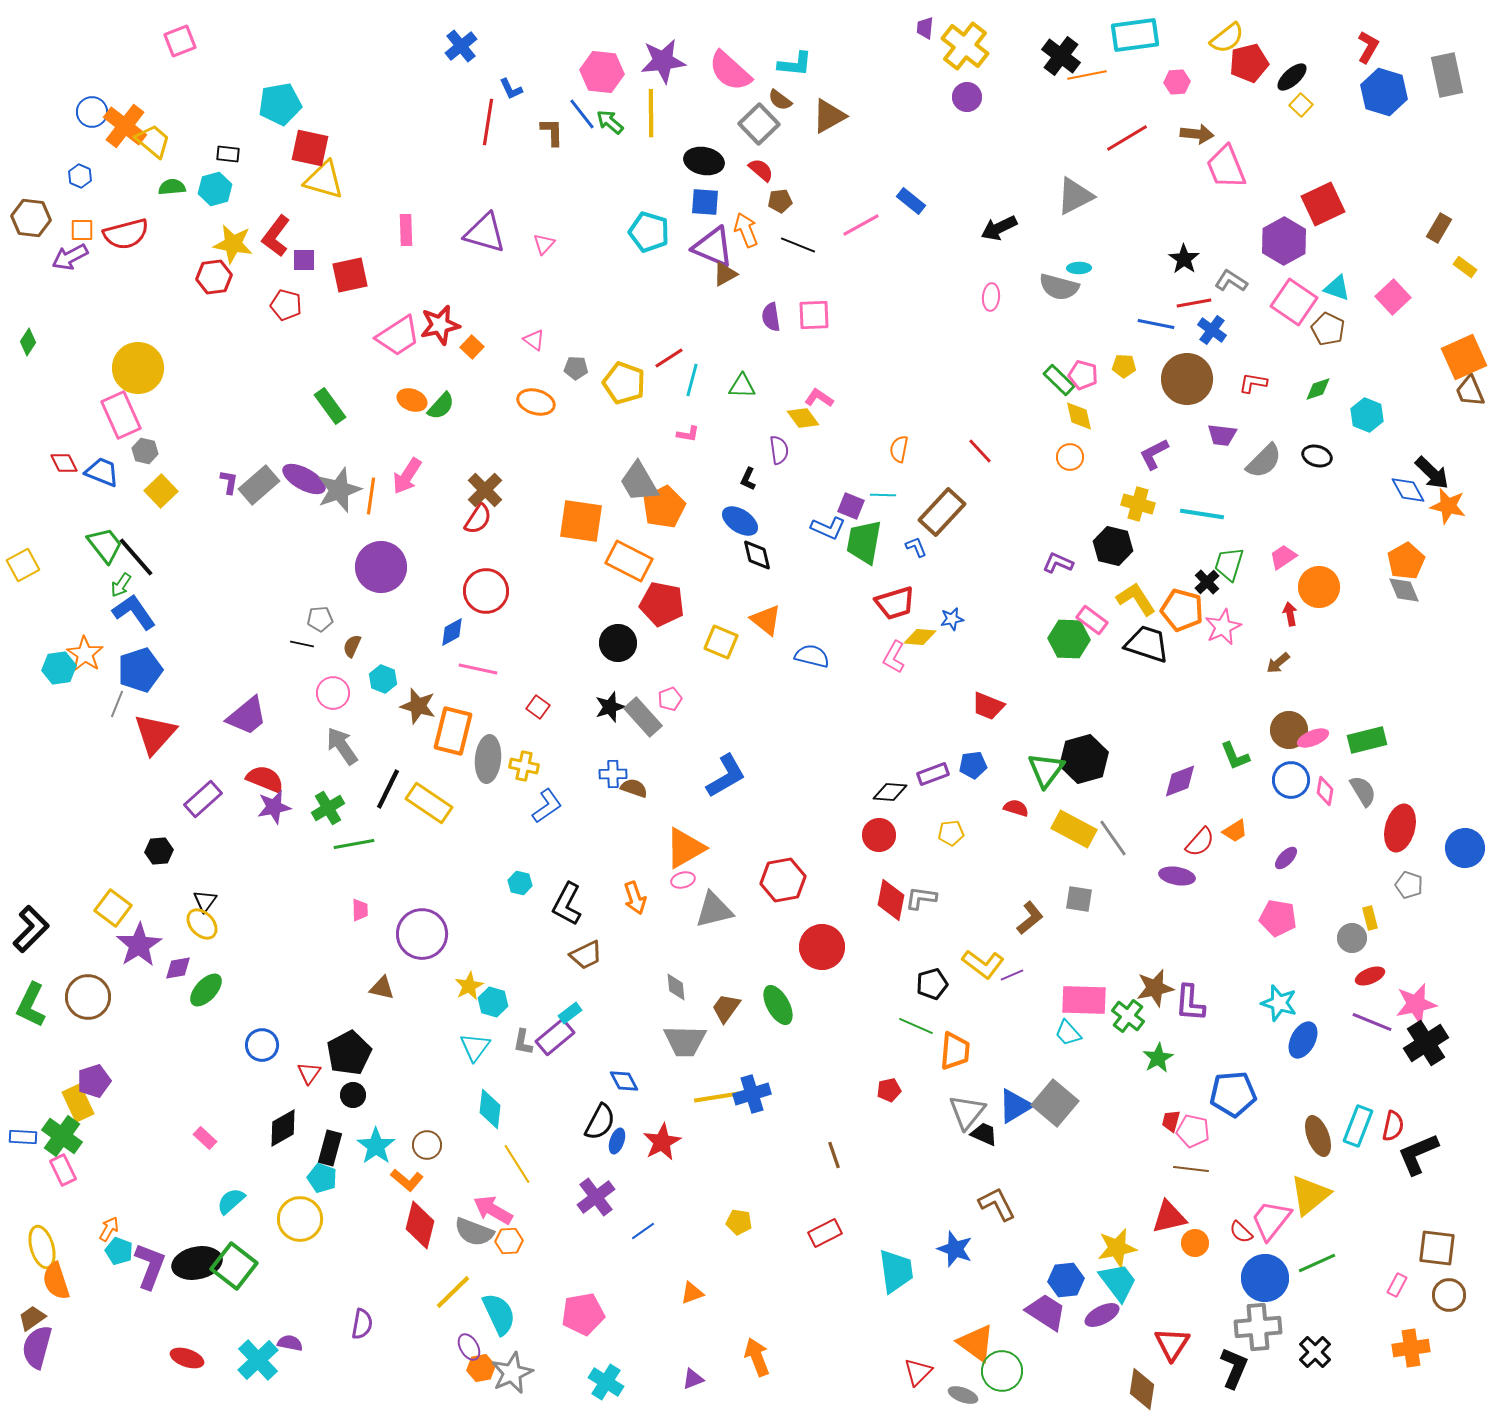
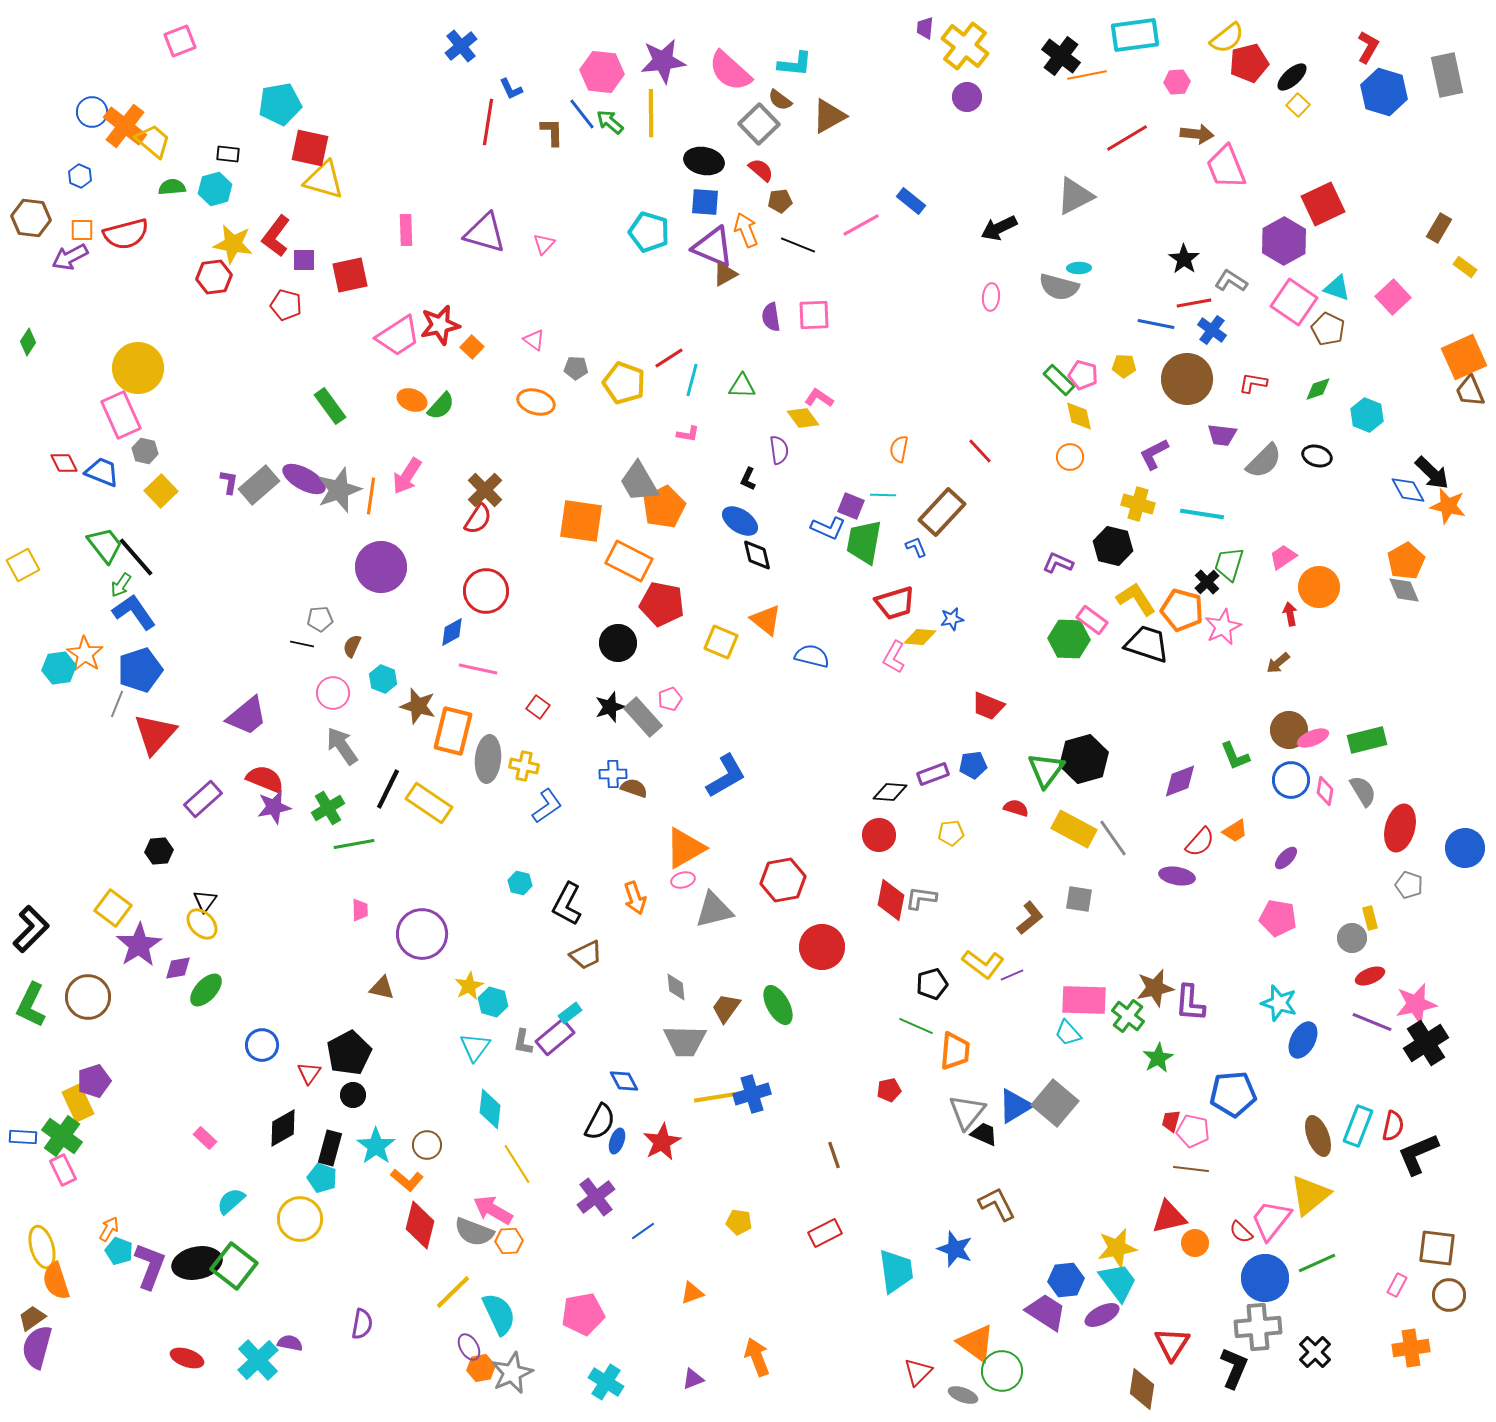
yellow square at (1301, 105): moved 3 px left
